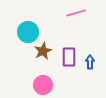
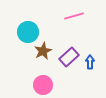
pink line: moved 2 px left, 3 px down
purple rectangle: rotated 48 degrees clockwise
